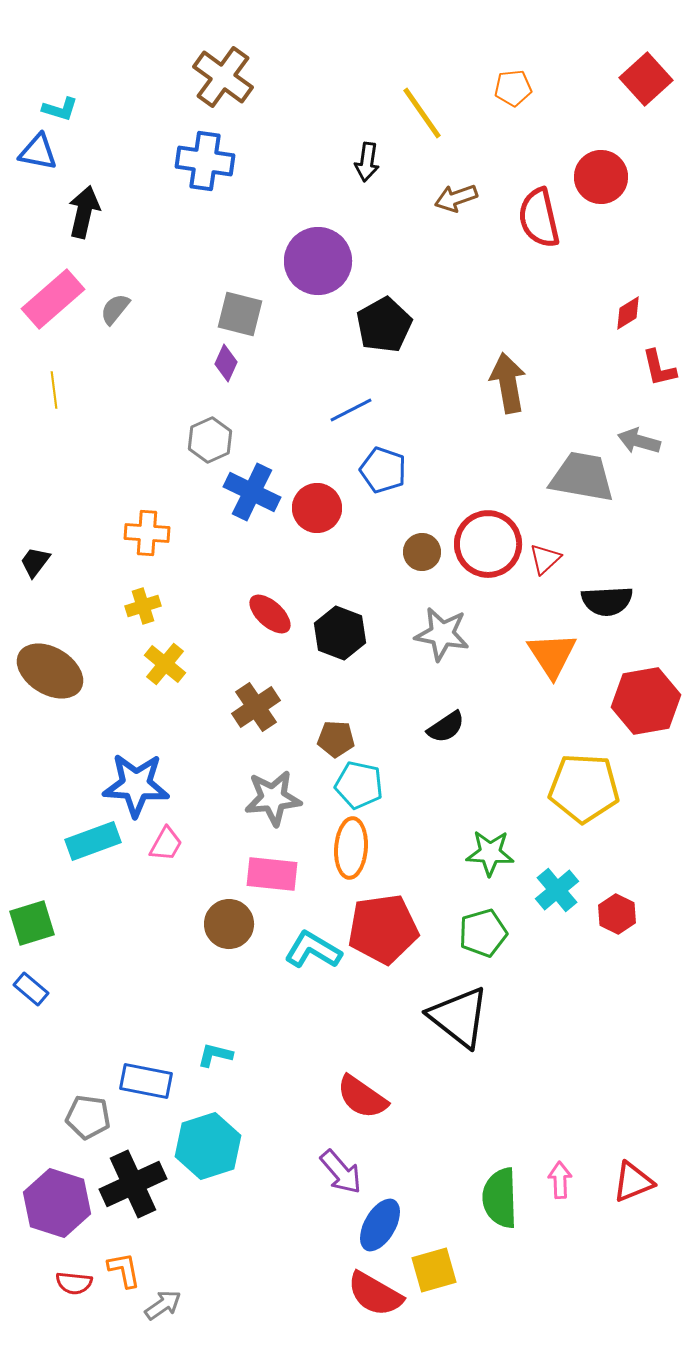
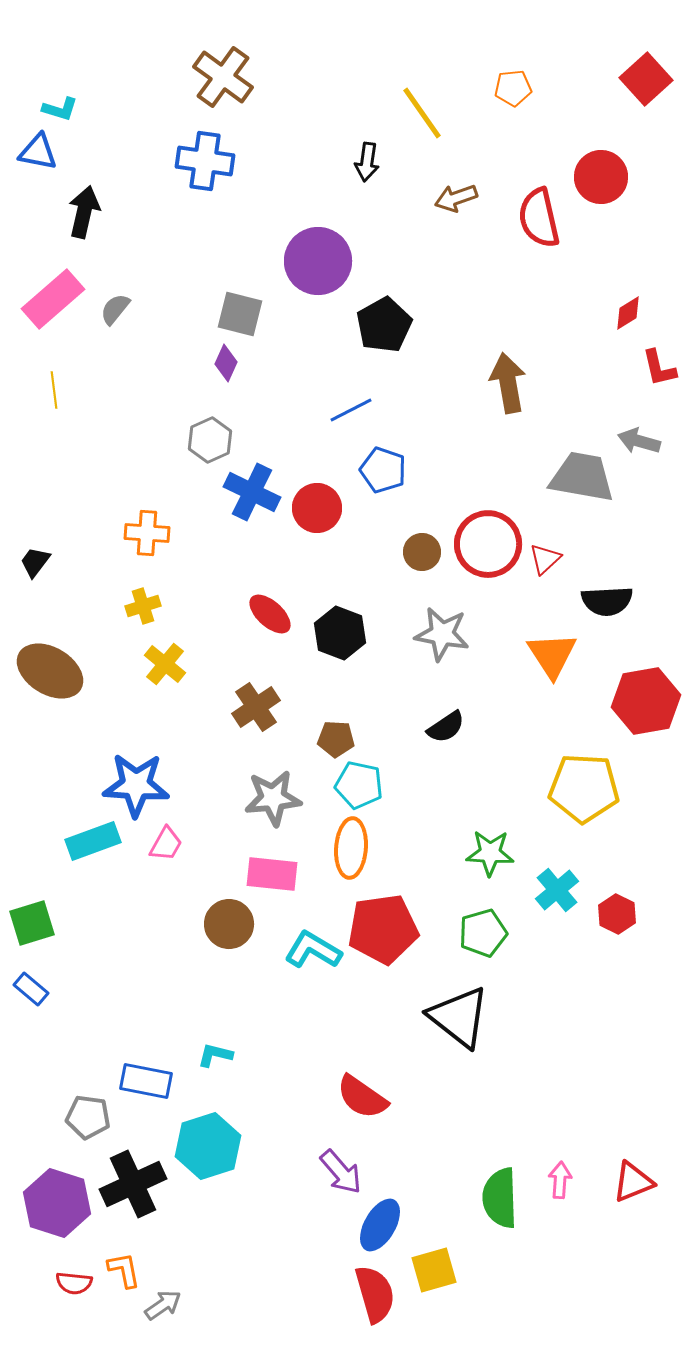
pink arrow at (560, 1180): rotated 6 degrees clockwise
red semicircle at (375, 1294): rotated 136 degrees counterclockwise
